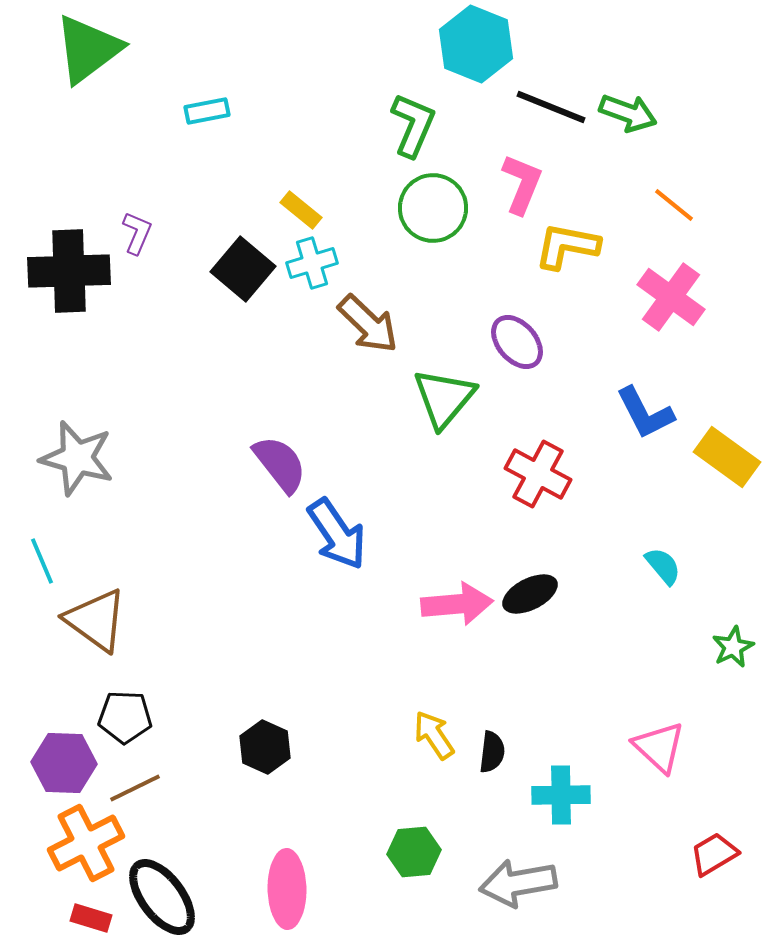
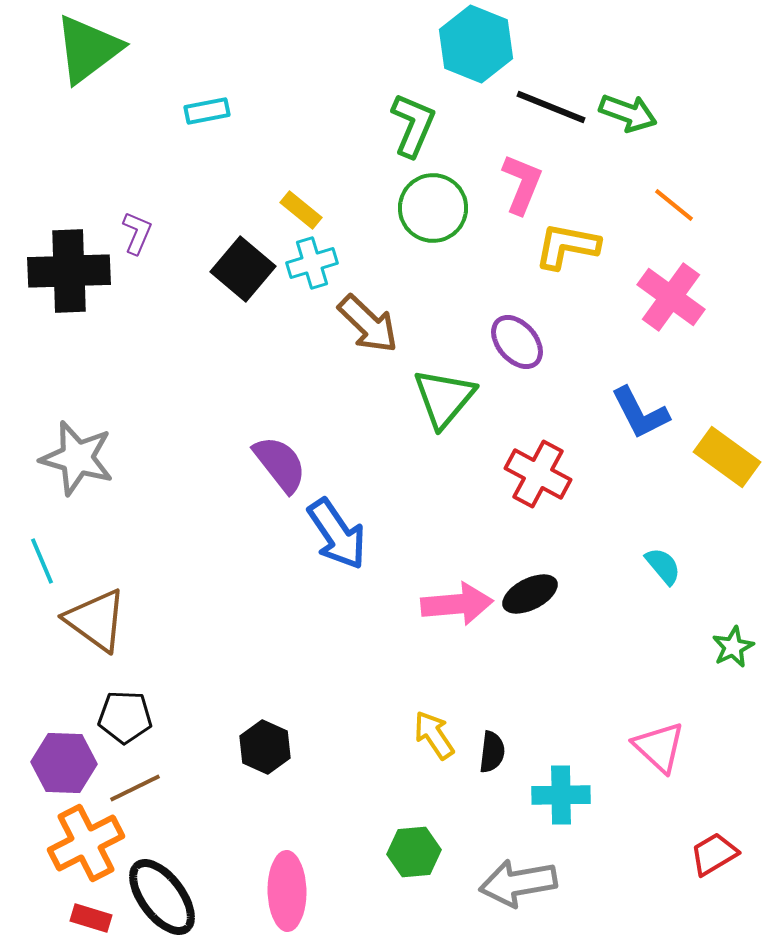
blue L-shape at (645, 413): moved 5 px left
pink ellipse at (287, 889): moved 2 px down
